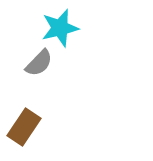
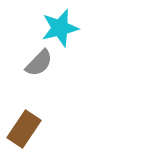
brown rectangle: moved 2 px down
